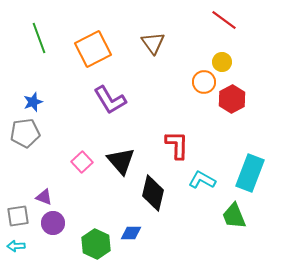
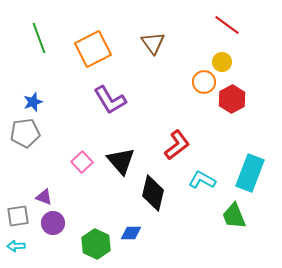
red line: moved 3 px right, 5 px down
red L-shape: rotated 52 degrees clockwise
